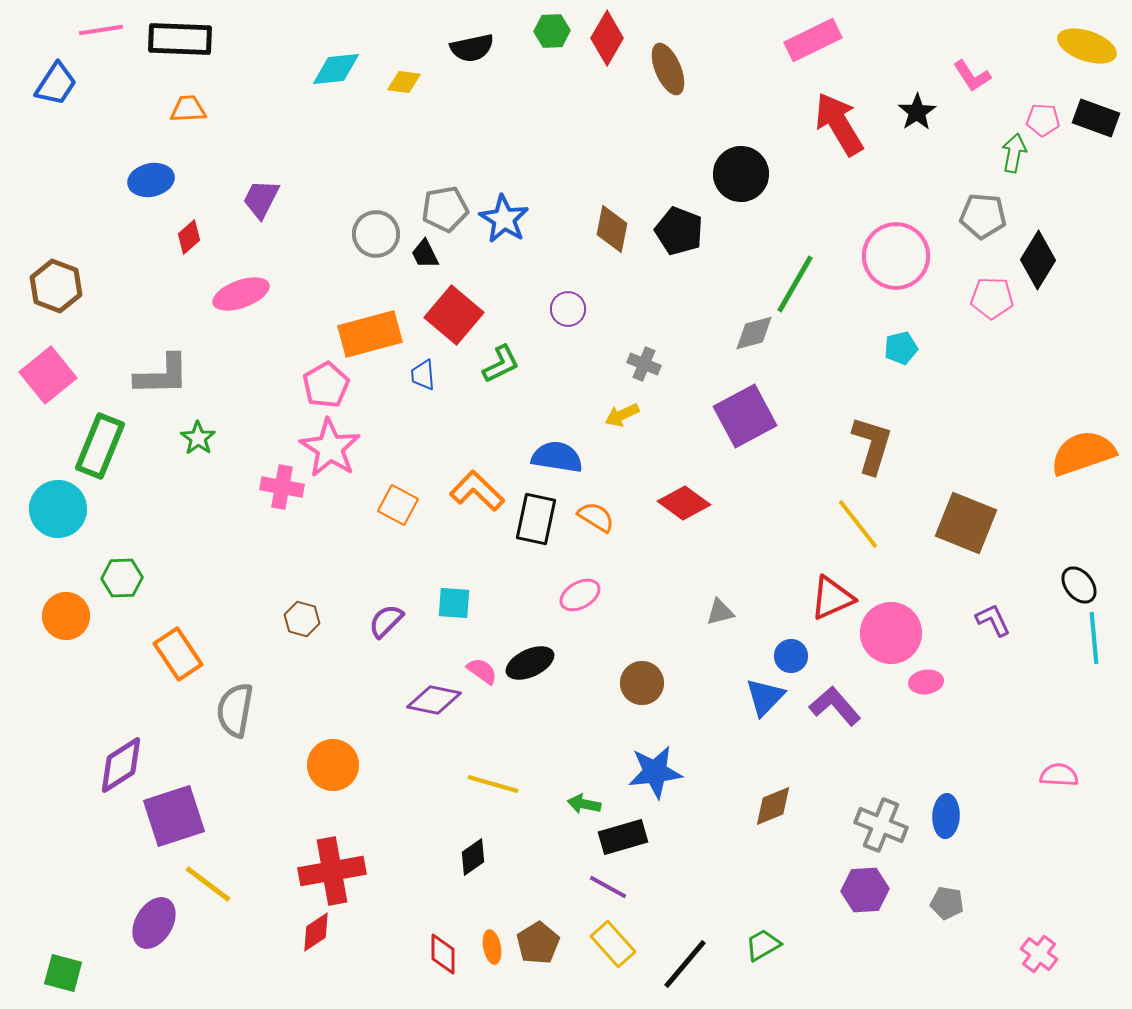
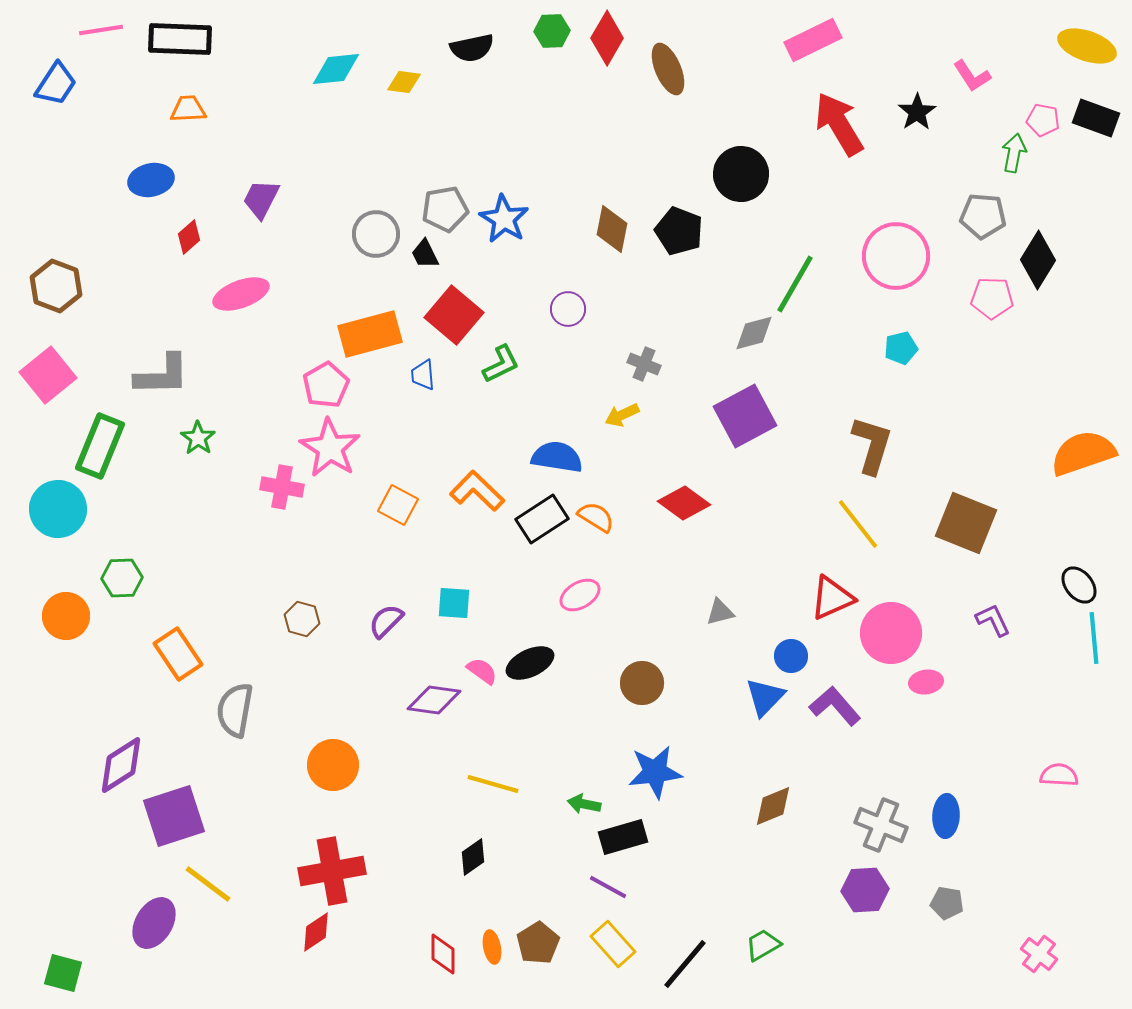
pink pentagon at (1043, 120): rotated 8 degrees clockwise
black rectangle at (536, 519): moved 6 px right; rotated 45 degrees clockwise
purple diamond at (434, 700): rotated 4 degrees counterclockwise
